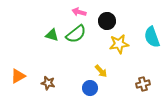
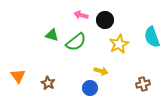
pink arrow: moved 2 px right, 3 px down
black circle: moved 2 px left, 1 px up
green semicircle: moved 8 px down
yellow star: rotated 18 degrees counterclockwise
yellow arrow: rotated 32 degrees counterclockwise
orange triangle: rotated 35 degrees counterclockwise
brown star: rotated 16 degrees clockwise
